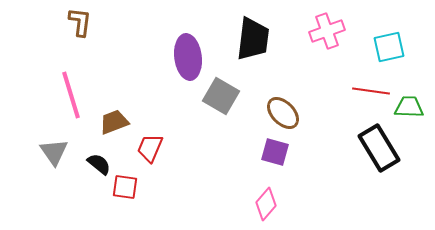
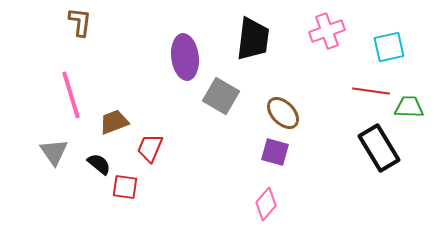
purple ellipse: moved 3 px left
